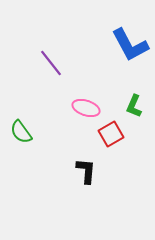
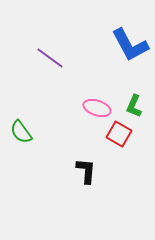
purple line: moved 1 px left, 5 px up; rotated 16 degrees counterclockwise
pink ellipse: moved 11 px right
red square: moved 8 px right; rotated 30 degrees counterclockwise
